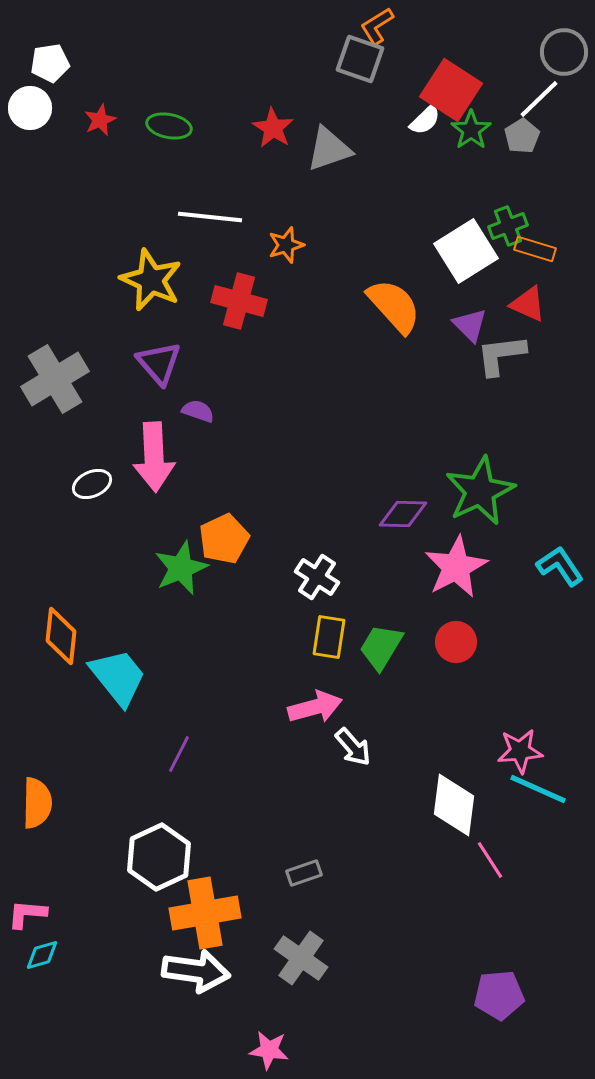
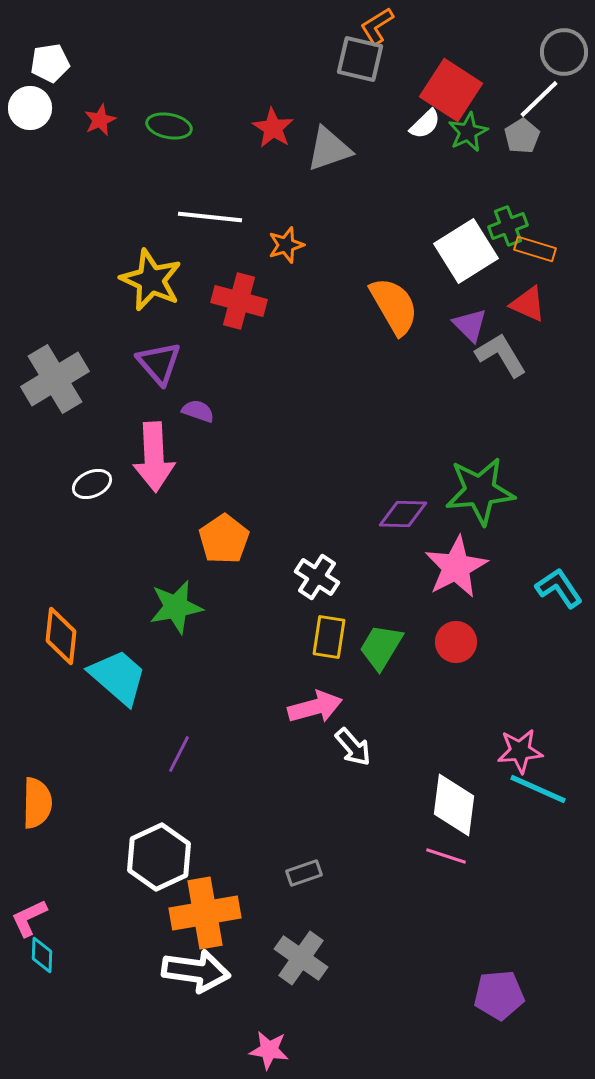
gray square at (360, 59): rotated 6 degrees counterclockwise
white semicircle at (425, 120): moved 4 px down
green star at (471, 130): moved 3 px left, 2 px down; rotated 9 degrees clockwise
orange semicircle at (394, 306): rotated 12 degrees clockwise
gray L-shape at (501, 355): rotated 66 degrees clockwise
green star at (480, 491): rotated 20 degrees clockwise
orange pentagon at (224, 539): rotated 9 degrees counterclockwise
cyan L-shape at (560, 566): moved 1 px left, 22 px down
green star at (181, 568): moved 5 px left, 39 px down; rotated 12 degrees clockwise
cyan trapezoid at (118, 677): rotated 10 degrees counterclockwise
pink line at (490, 860): moved 44 px left, 4 px up; rotated 39 degrees counterclockwise
pink L-shape at (27, 914): moved 2 px right, 4 px down; rotated 30 degrees counterclockwise
cyan diamond at (42, 955): rotated 72 degrees counterclockwise
